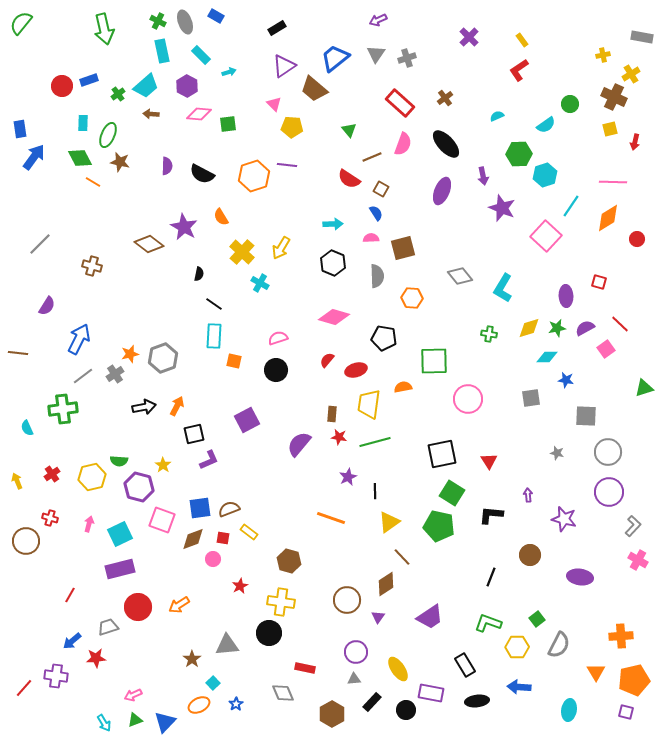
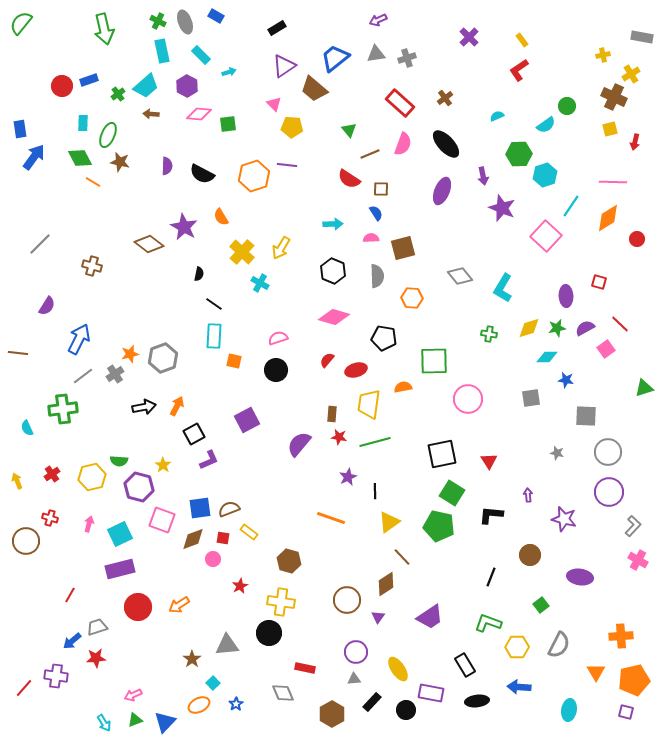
gray triangle at (376, 54): rotated 48 degrees clockwise
green circle at (570, 104): moved 3 px left, 2 px down
brown line at (372, 157): moved 2 px left, 3 px up
brown square at (381, 189): rotated 28 degrees counterclockwise
black hexagon at (333, 263): moved 8 px down
black square at (194, 434): rotated 15 degrees counterclockwise
green square at (537, 619): moved 4 px right, 14 px up
gray trapezoid at (108, 627): moved 11 px left
